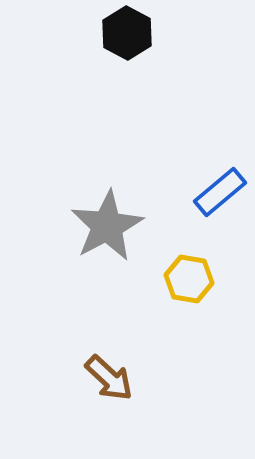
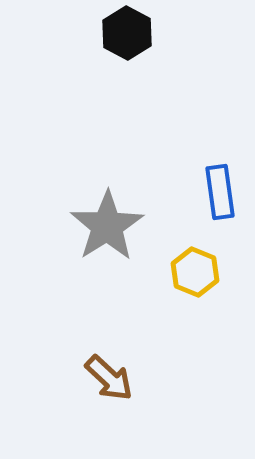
blue rectangle: rotated 58 degrees counterclockwise
gray star: rotated 4 degrees counterclockwise
yellow hexagon: moved 6 px right, 7 px up; rotated 12 degrees clockwise
